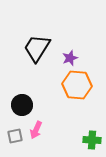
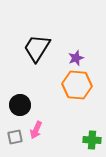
purple star: moved 6 px right
black circle: moved 2 px left
gray square: moved 1 px down
